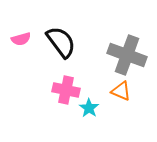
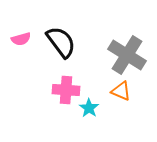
gray cross: rotated 12 degrees clockwise
pink cross: rotated 8 degrees counterclockwise
